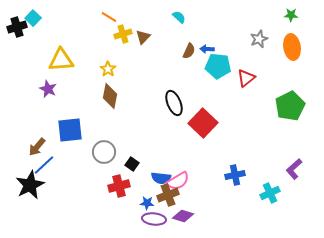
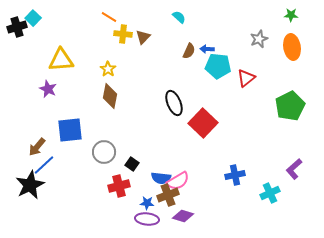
yellow cross: rotated 24 degrees clockwise
purple ellipse: moved 7 px left
